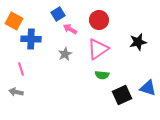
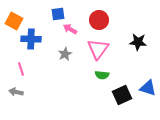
blue square: rotated 24 degrees clockwise
black star: rotated 18 degrees clockwise
pink triangle: rotated 20 degrees counterclockwise
